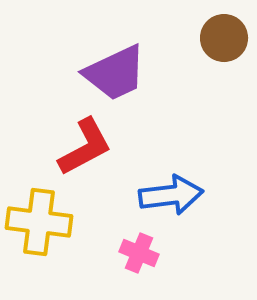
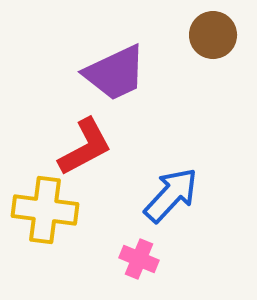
brown circle: moved 11 px left, 3 px up
blue arrow: rotated 40 degrees counterclockwise
yellow cross: moved 6 px right, 12 px up
pink cross: moved 6 px down
